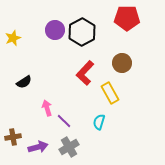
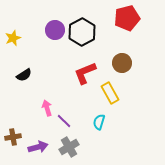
red pentagon: rotated 15 degrees counterclockwise
red L-shape: rotated 25 degrees clockwise
black semicircle: moved 7 px up
